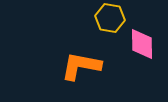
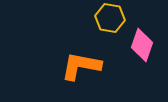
pink diamond: moved 1 px down; rotated 20 degrees clockwise
